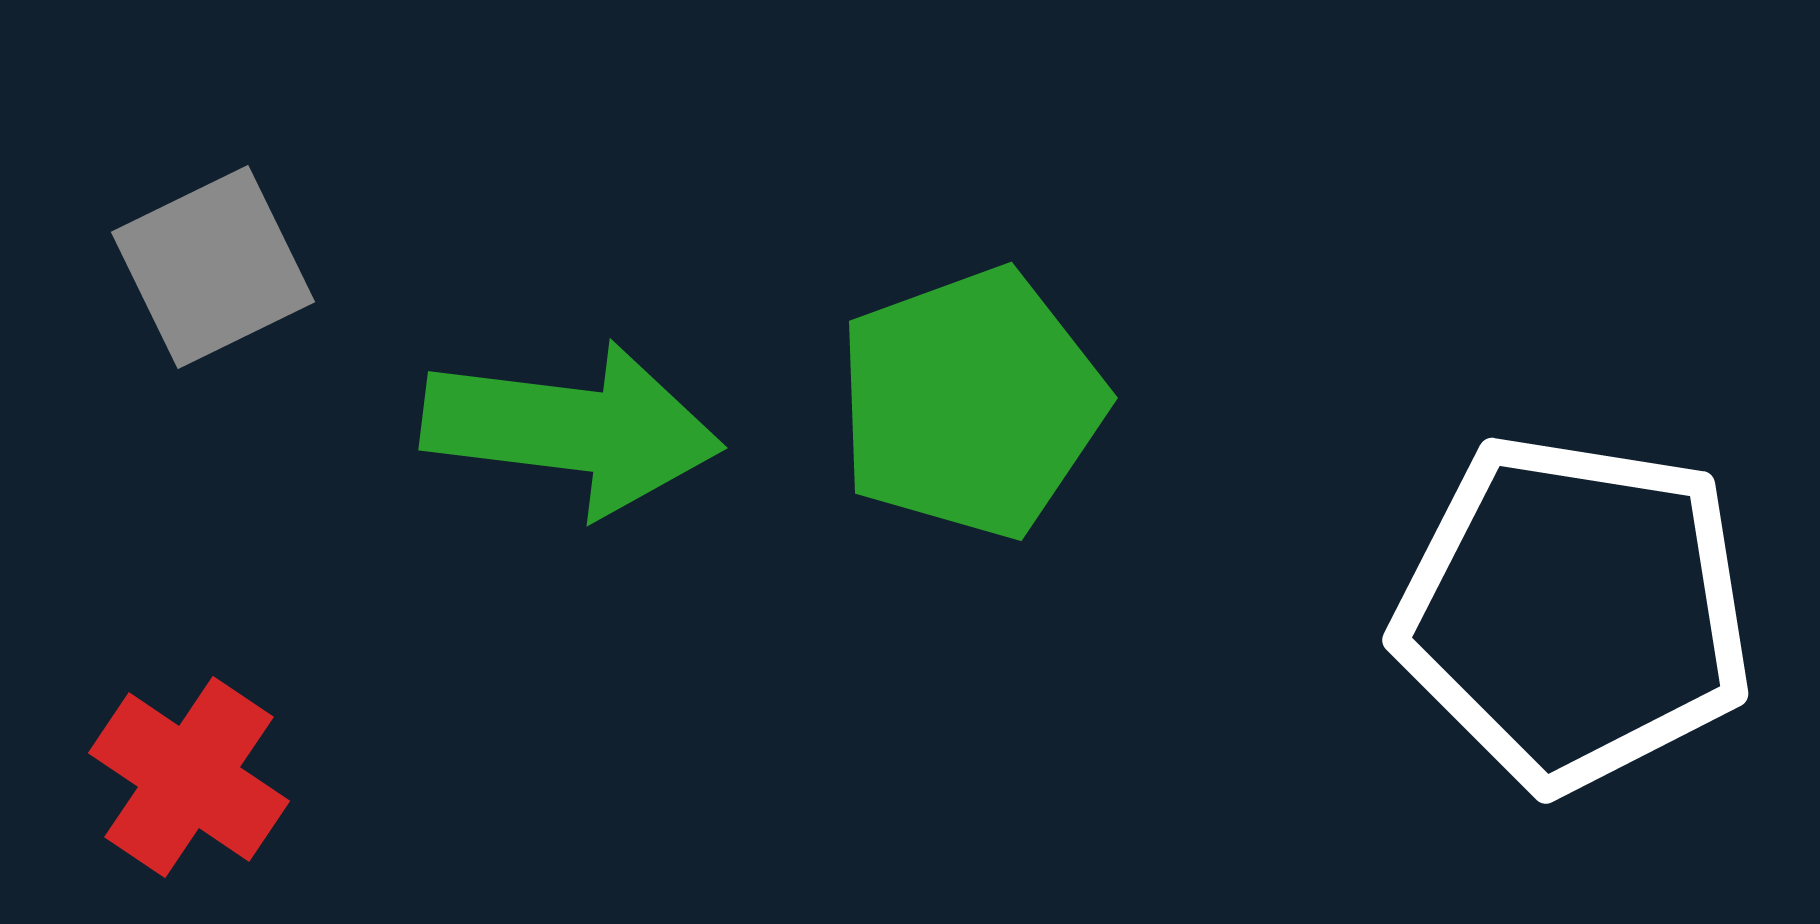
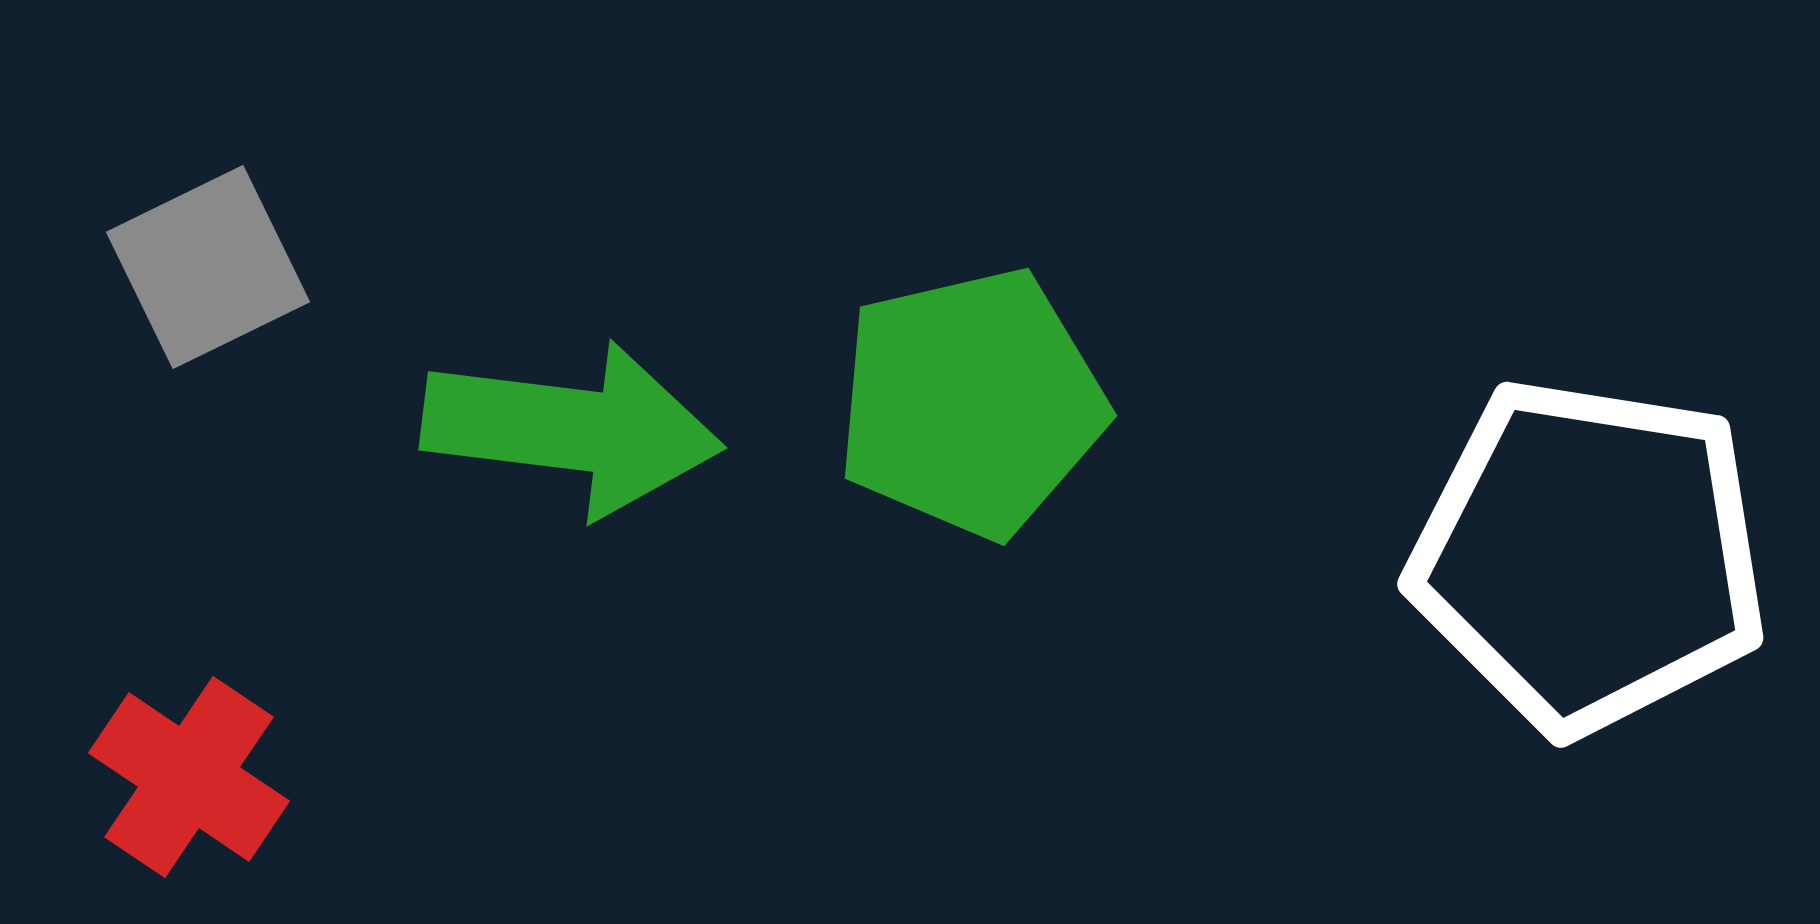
gray square: moved 5 px left
green pentagon: rotated 7 degrees clockwise
white pentagon: moved 15 px right, 56 px up
